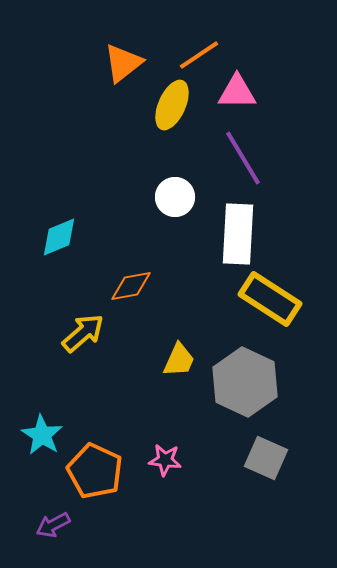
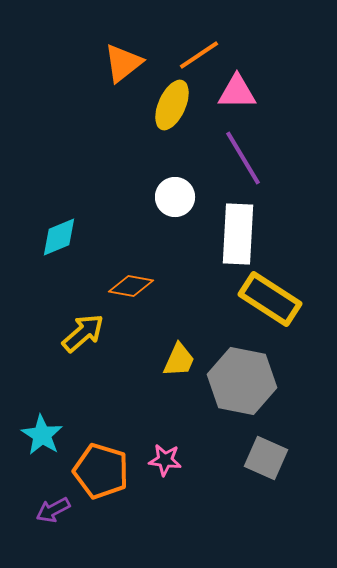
orange diamond: rotated 21 degrees clockwise
gray hexagon: moved 3 px left, 1 px up; rotated 14 degrees counterclockwise
orange pentagon: moved 6 px right; rotated 8 degrees counterclockwise
purple arrow: moved 15 px up
